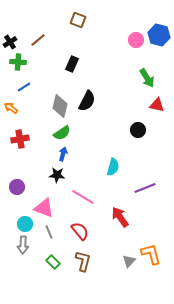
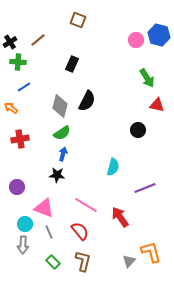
pink line: moved 3 px right, 8 px down
orange L-shape: moved 2 px up
